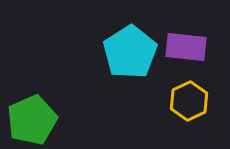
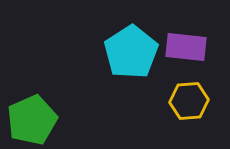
cyan pentagon: moved 1 px right
yellow hexagon: rotated 21 degrees clockwise
